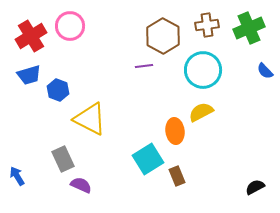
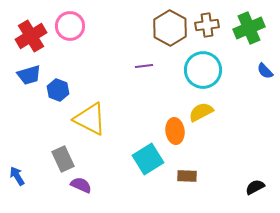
brown hexagon: moved 7 px right, 8 px up
brown rectangle: moved 10 px right; rotated 66 degrees counterclockwise
